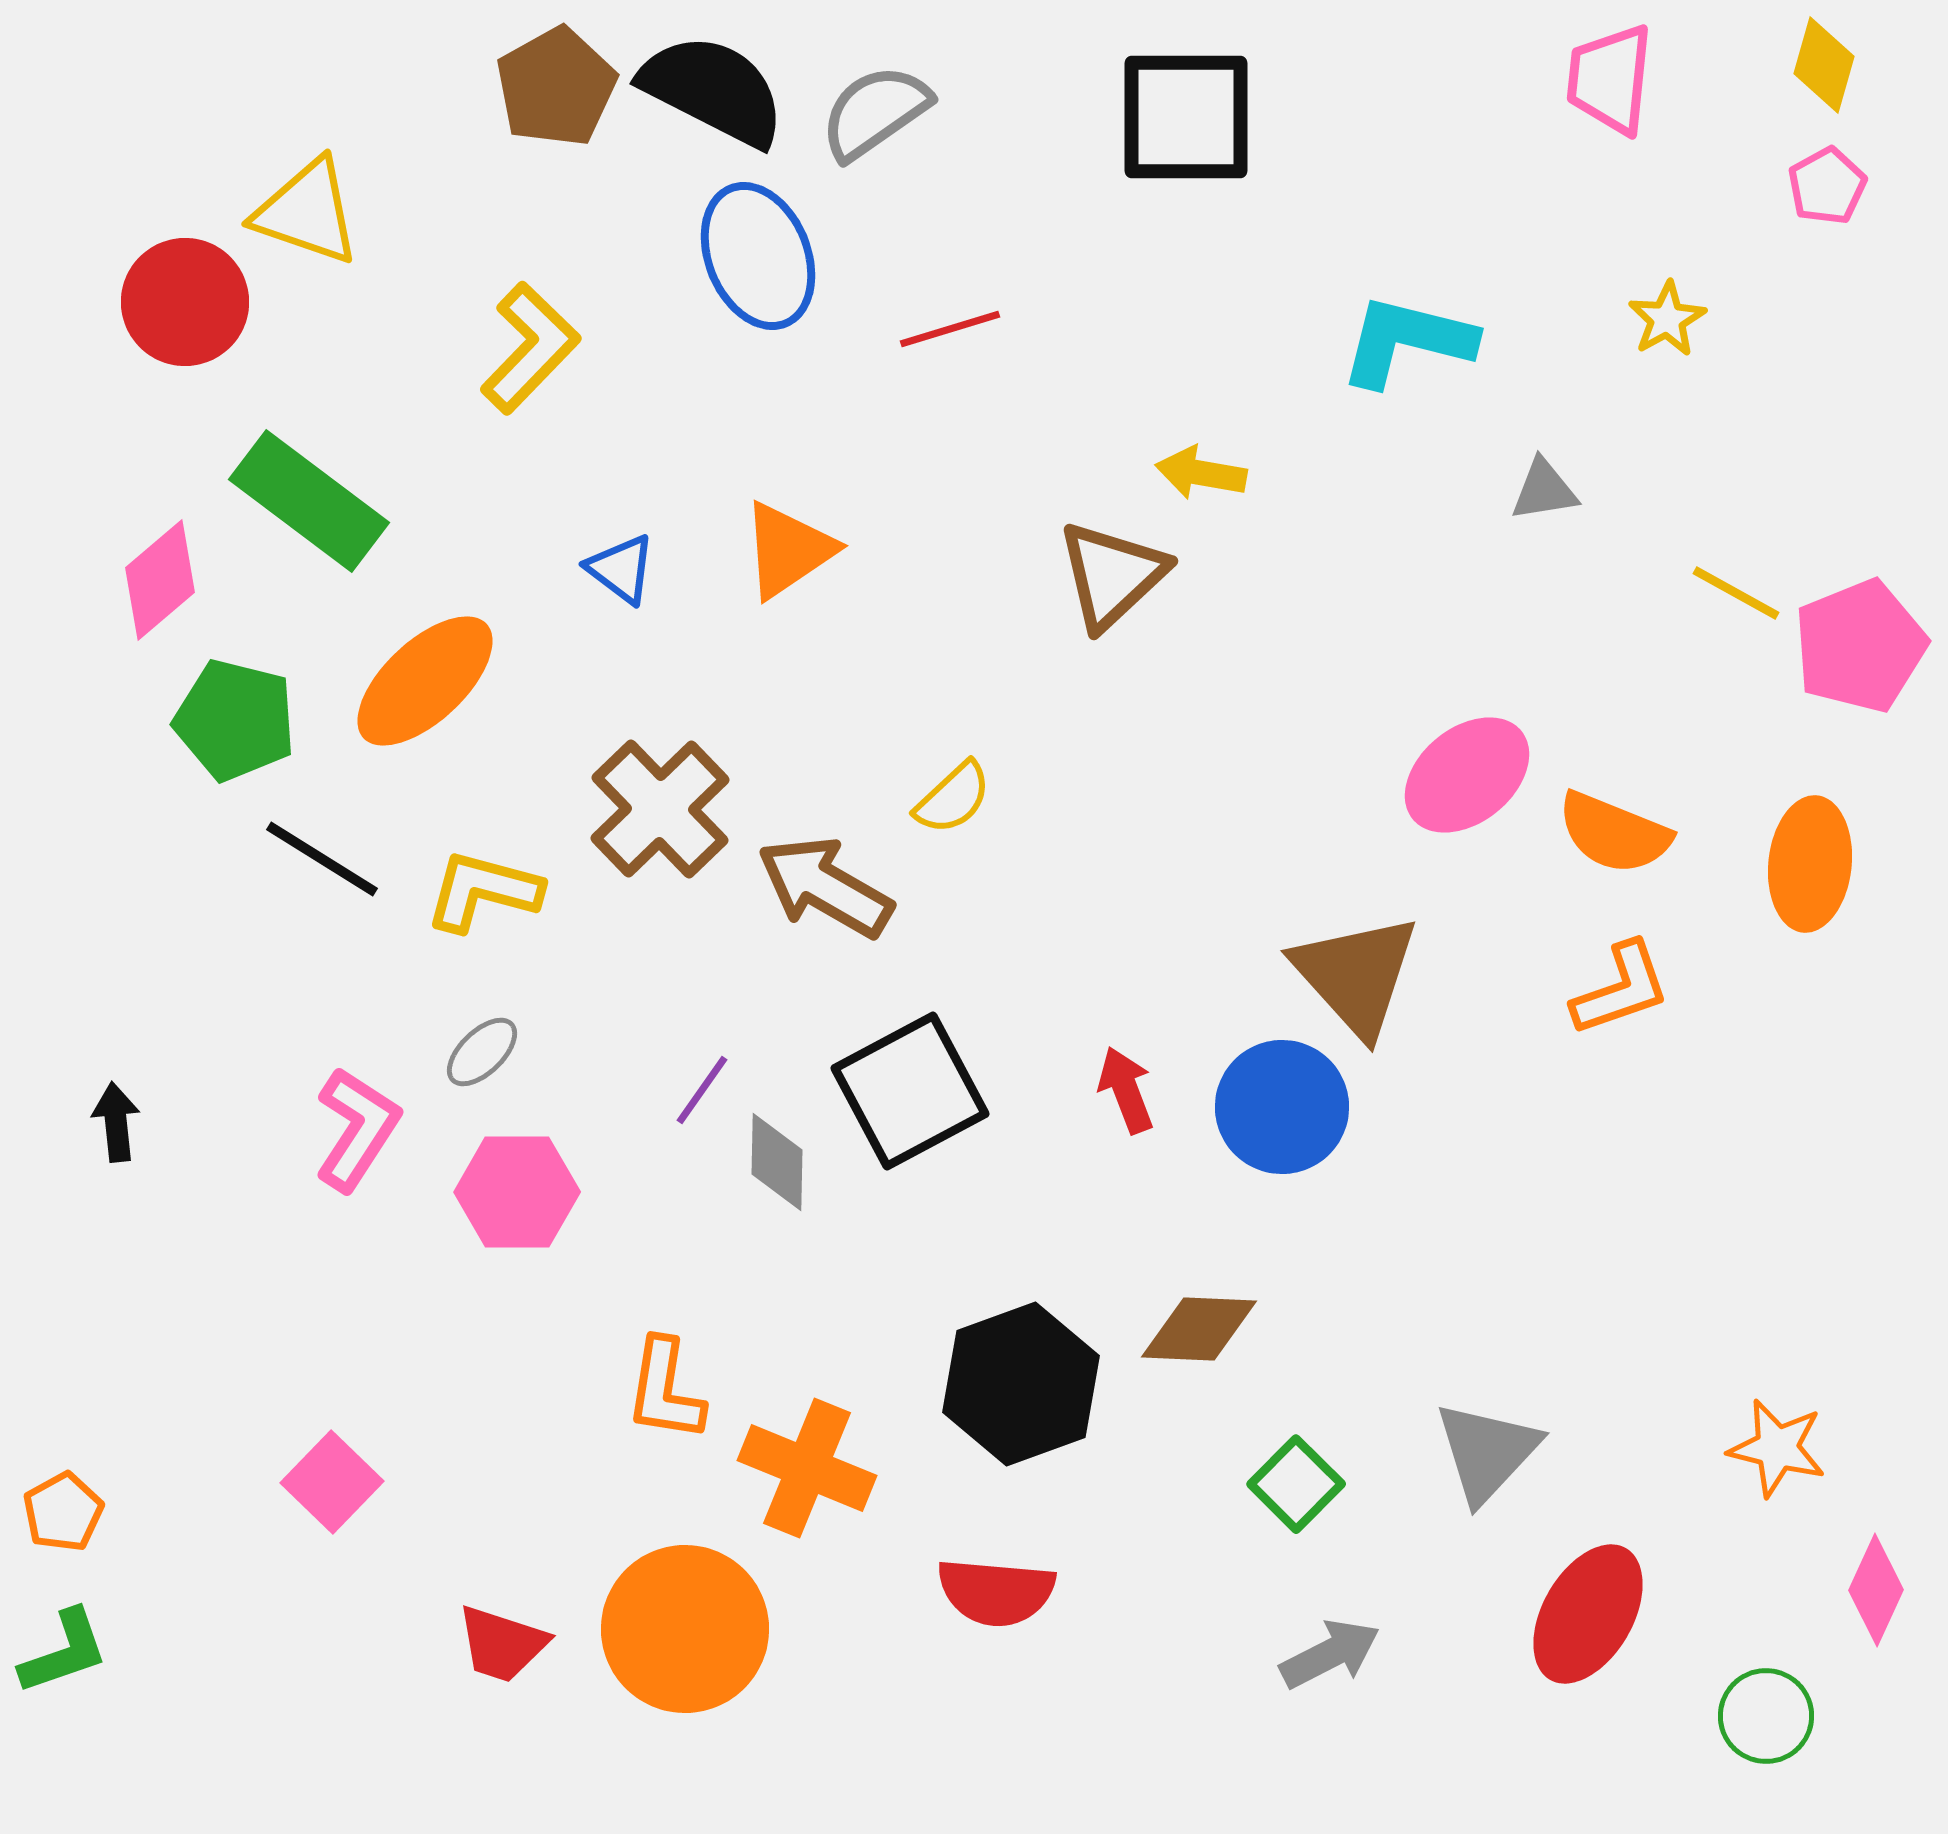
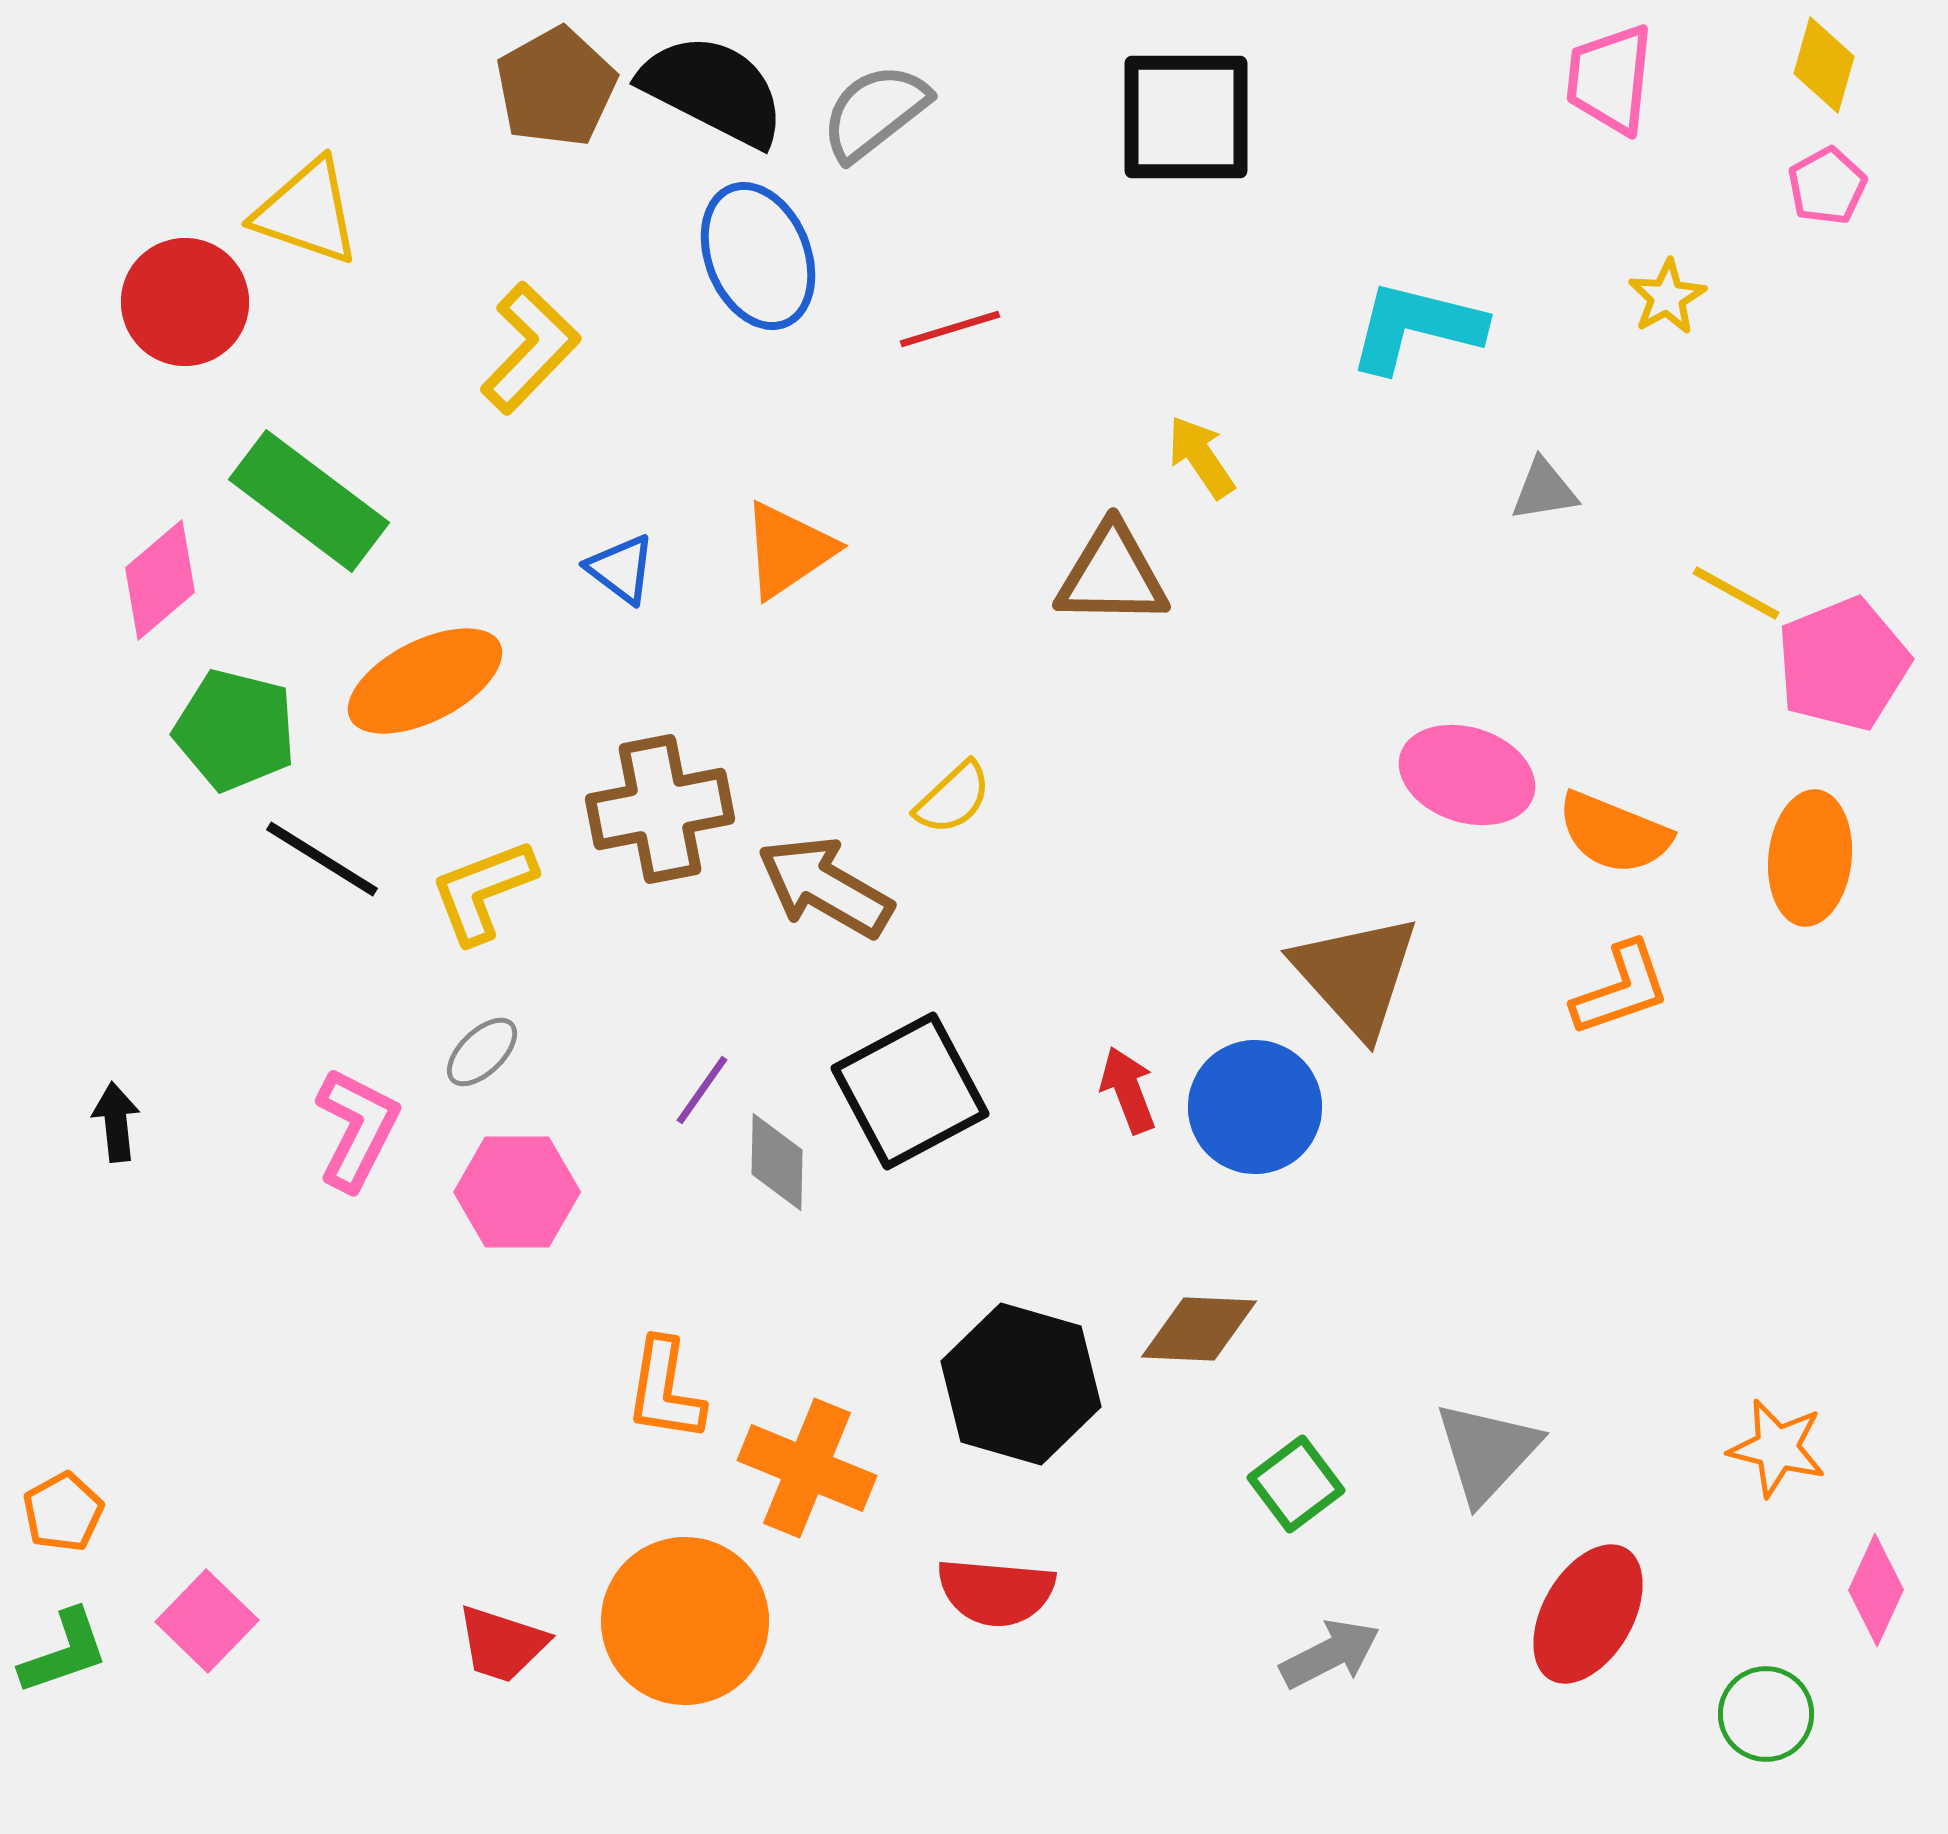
gray semicircle at (875, 112): rotated 3 degrees counterclockwise
yellow star at (1667, 319): moved 22 px up
cyan L-shape at (1407, 341): moved 9 px right, 14 px up
yellow arrow at (1201, 473): moved 16 px up; rotated 46 degrees clockwise
brown triangle at (1112, 575): rotated 44 degrees clockwise
pink pentagon at (1860, 646): moved 17 px left, 18 px down
orange ellipse at (425, 681): rotated 16 degrees clockwise
green pentagon at (235, 720): moved 10 px down
pink ellipse at (1467, 775): rotated 57 degrees clockwise
brown cross at (660, 809): rotated 33 degrees clockwise
orange ellipse at (1810, 864): moved 6 px up
yellow L-shape at (483, 891): rotated 36 degrees counterclockwise
red arrow at (1126, 1090): moved 2 px right
blue circle at (1282, 1107): moved 27 px left
pink L-shape at (357, 1129): rotated 6 degrees counterclockwise
black hexagon at (1021, 1384): rotated 24 degrees counterclockwise
pink square at (332, 1482): moved 125 px left, 139 px down
green square at (1296, 1484): rotated 8 degrees clockwise
orange circle at (685, 1629): moved 8 px up
green circle at (1766, 1716): moved 2 px up
